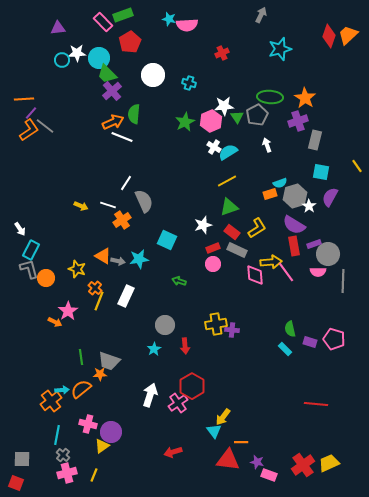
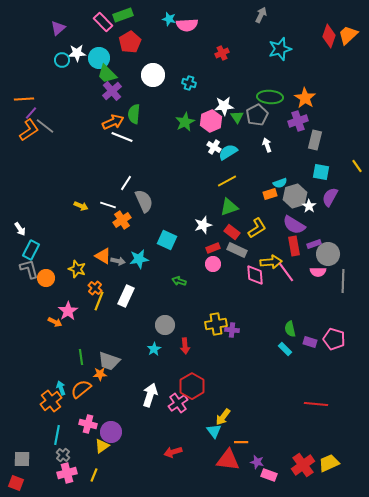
purple triangle at (58, 28): rotated 35 degrees counterclockwise
cyan arrow at (62, 390): moved 1 px left, 2 px up; rotated 104 degrees counterclockwise
